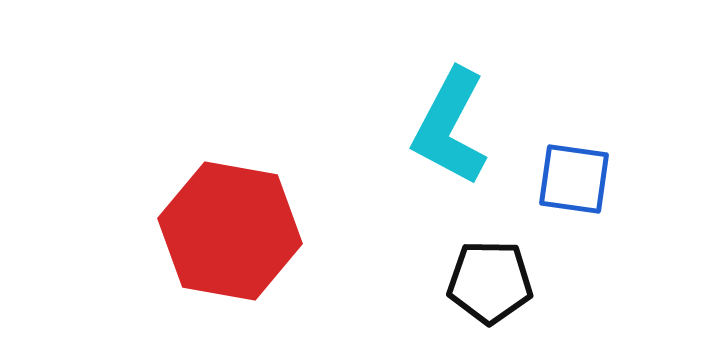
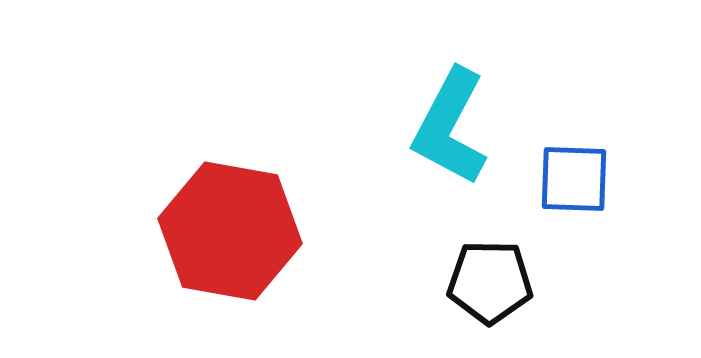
blue square: rotated 6 degrees counterclockwise
